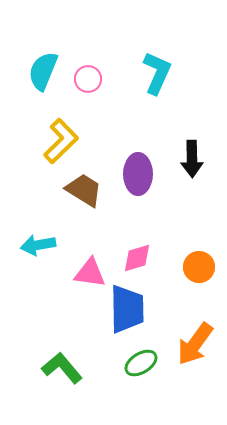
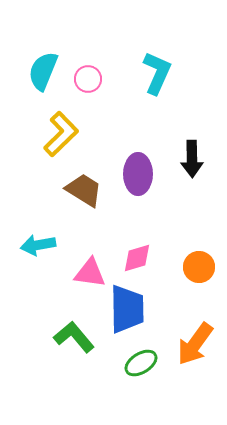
yellow L-shape: moved 7 px up
green L-shape: moved 12 px right, 31 px up
